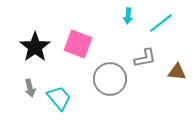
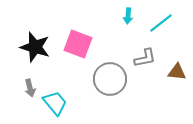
black star: rotated 20 degrees counterclockwise
cyan trapezoid: moved 4 px left, 5 px down
